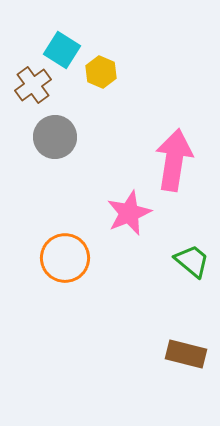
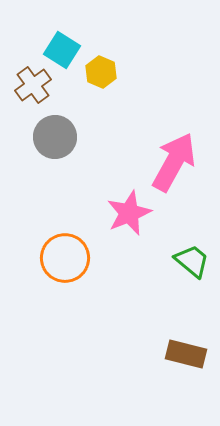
pink arrow: moved 2 px down; rotated 20 degrees clockwise
